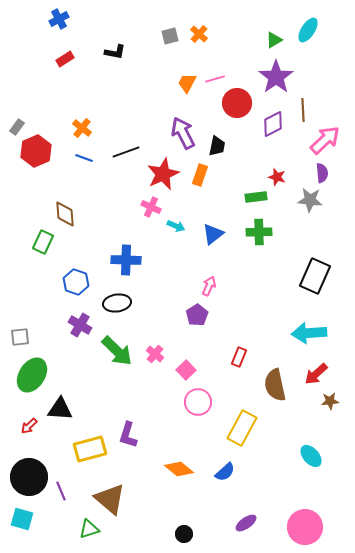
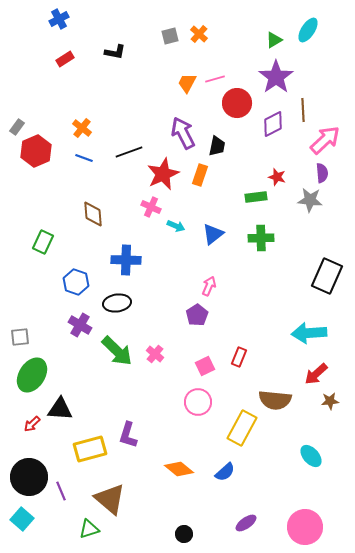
black line at (126, 152): moved 3 px right
brown diamond at (65, 214): moved 28 px right
green cross at (259, 232): moved 2 px right, 6 px down
black rectangle at (315, 276): moved 12 px right
pink square at (186, 370): moved 19 px right, 4 px up; rotated 18 degrees clockwise
brown semicircle at (275, 385): moved 15 px down; rotated 72 degrees counterclockwise
red arrow at (29, 426): moved 3 px right, 2 px up
cyan square at (22, 519): rotated 25 degrees clockwise
